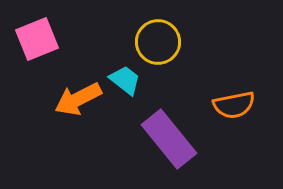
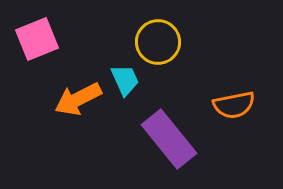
cyan trapezoid: rotated 28 degrees clockwise
